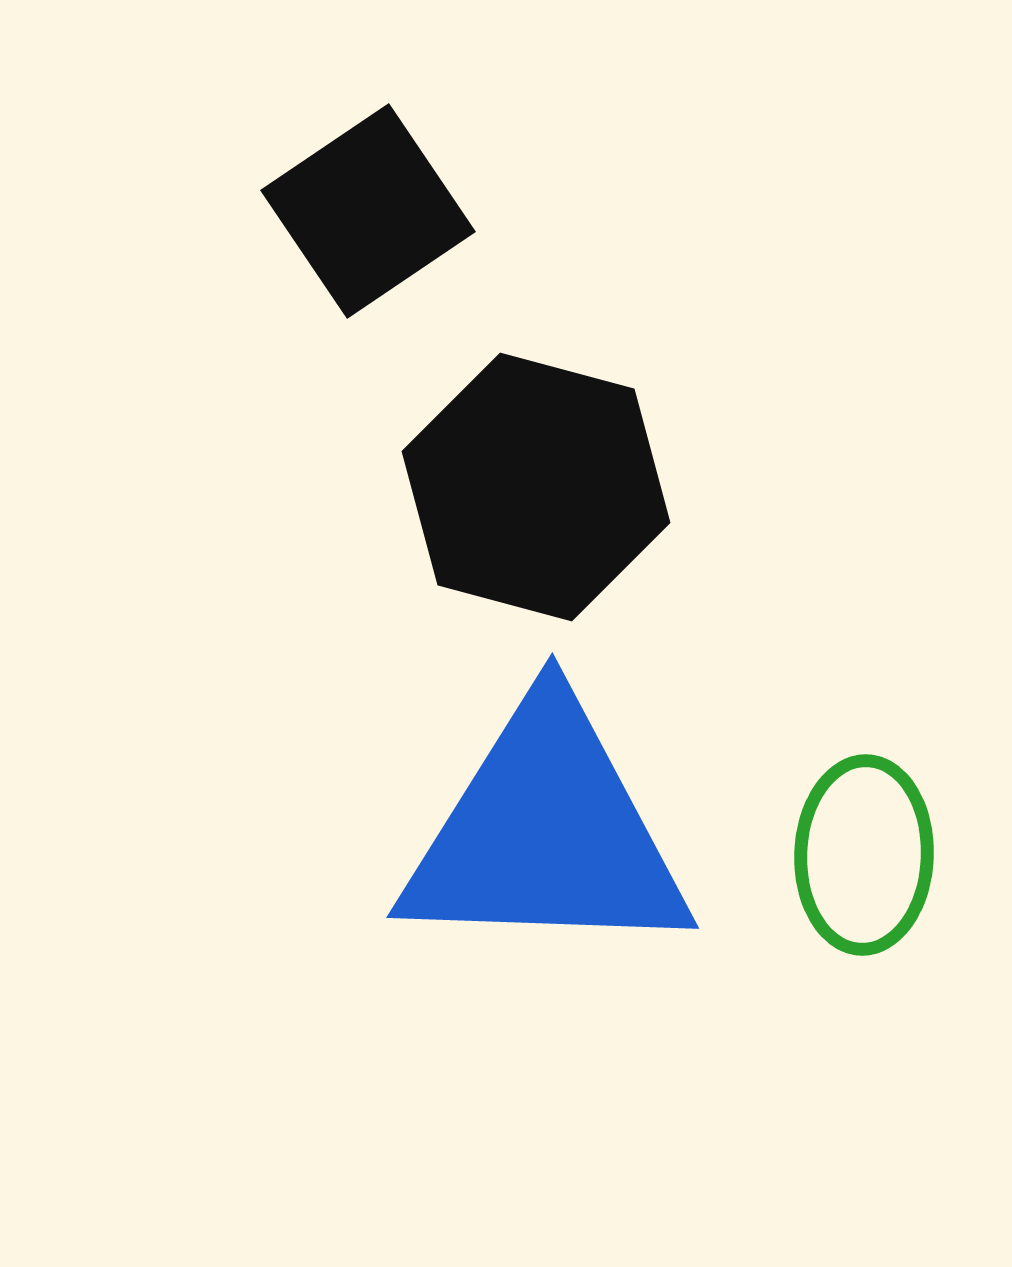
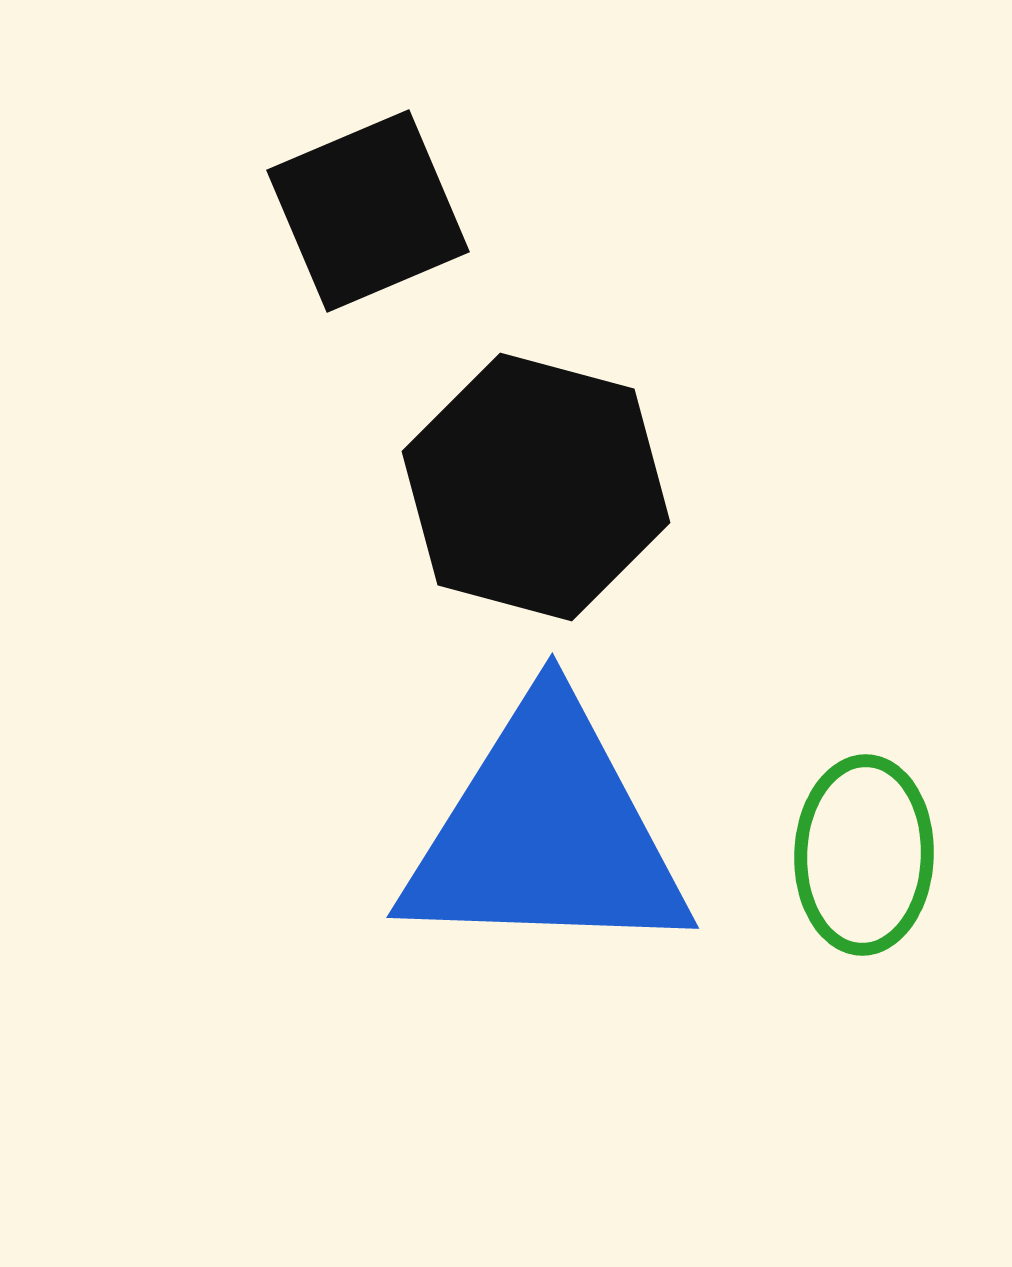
black square: rotated 11 degrees clockwise
